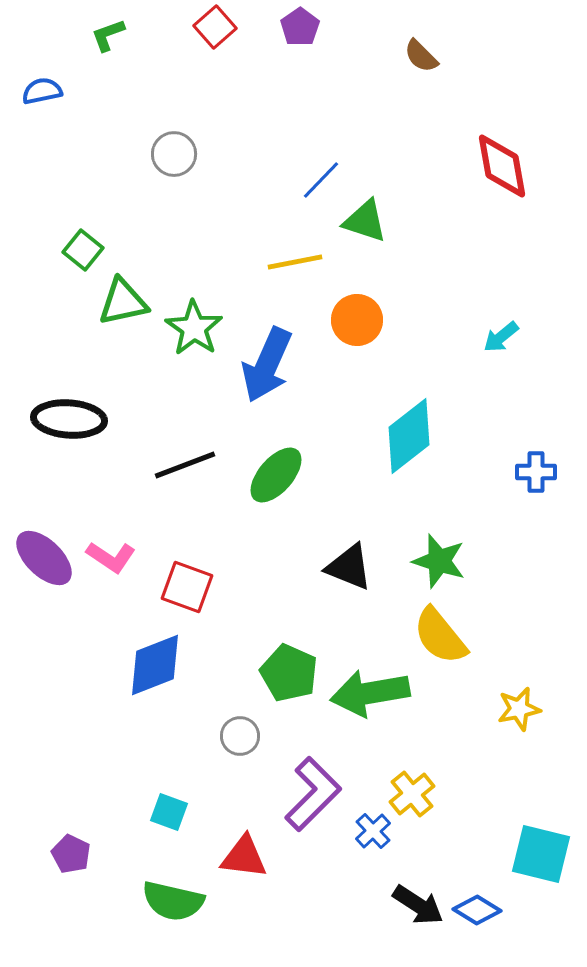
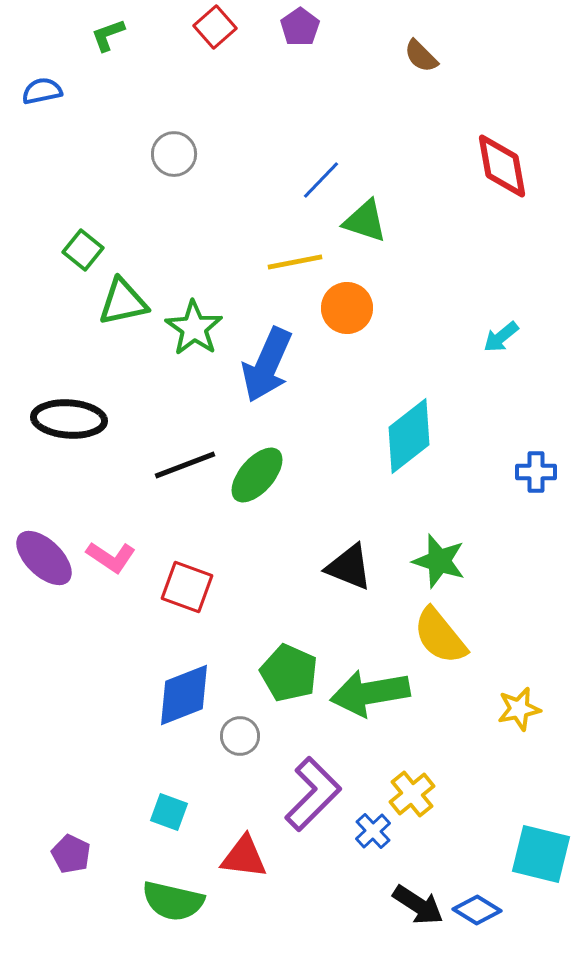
orange circle at (357, 320): moved 10 px left, 12 px up
green ellipse at (276, 475): moved 19 px left
blue diamond at (155, 665): moved 29 px right, 30 px down
